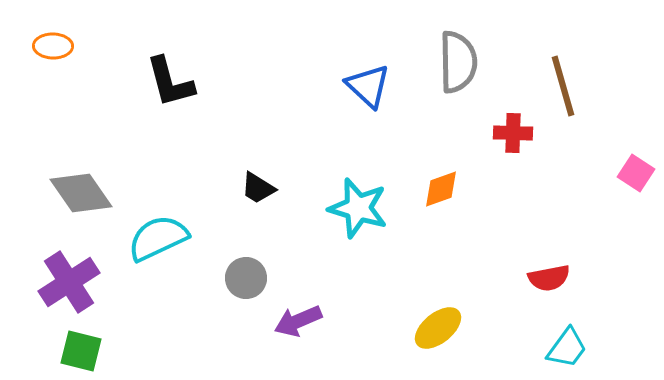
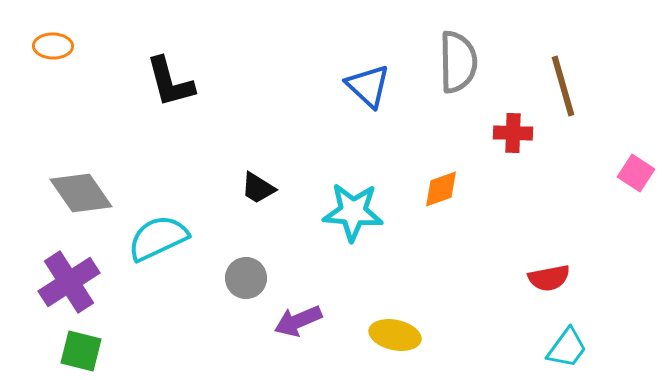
cyan star: moved 5 px left, 4 px down; rotated 12 degrees counterclockwise
yellow ellipse: moved 43 px left, 7 px down; rotated 51 degrees clockwise
